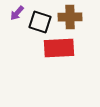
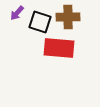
brown cross: moved 2 px left
red rectangle: rotated 8 degrees clockwise
